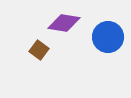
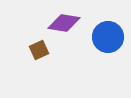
brown square: rotated 30 degrees clockwise
